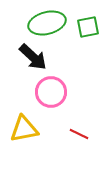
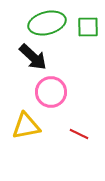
green square: rotated 10 degrees clockwise
yellow triangle: moved 2 px right, 3 px up
